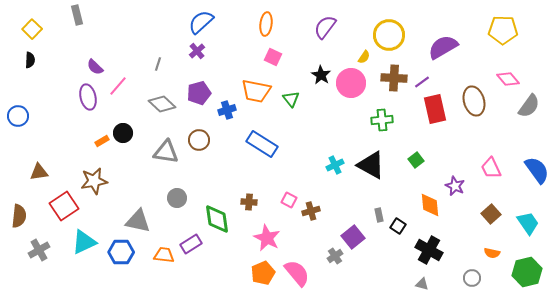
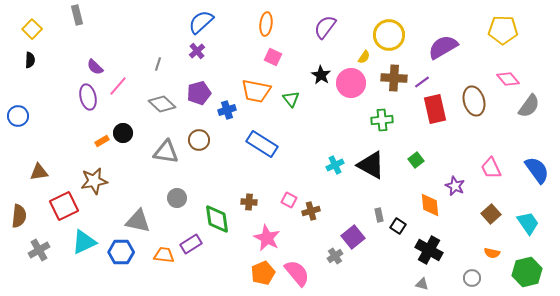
red square at (64, 206): rotated 8 degrees clockwise
